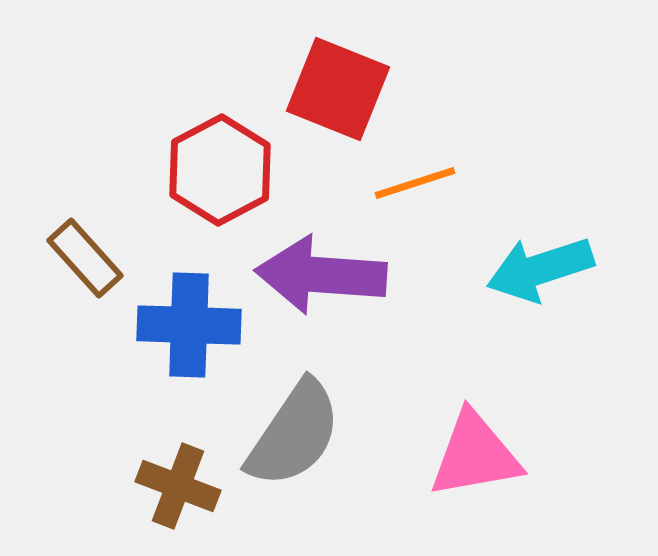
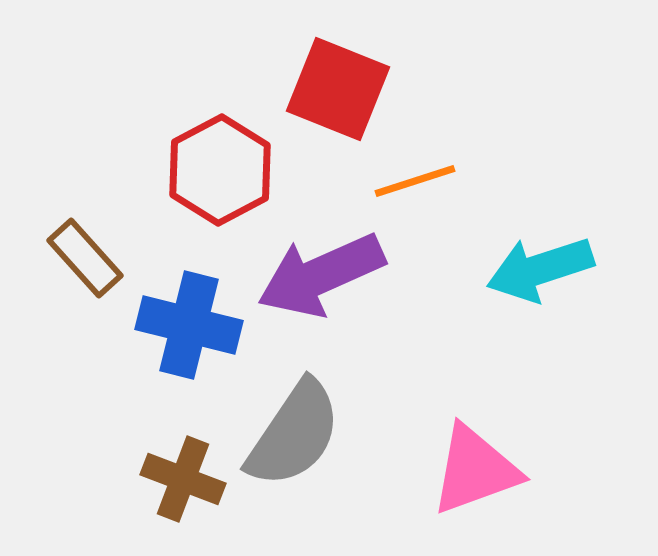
orange line: moved 2 px up
purple arrow: rotated 28 degrees counterclockwise
blue cross: rotated 12 degrees clockwise
pink triangle: moved 15 px down; rotated 10 degrees counterclockwise
brown cross: moved 5 px right, 7 px up
